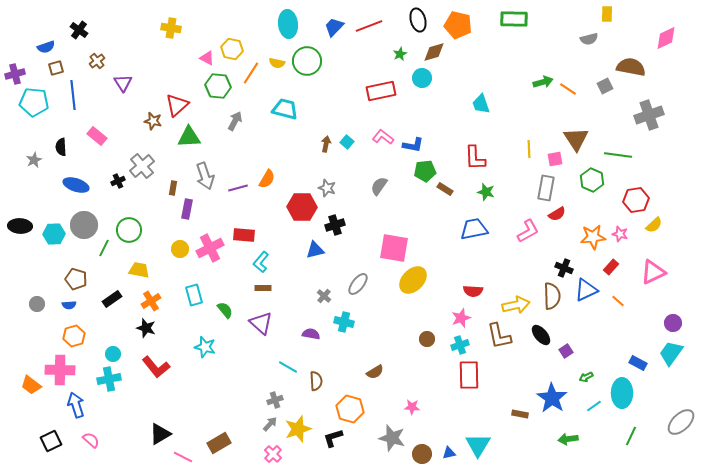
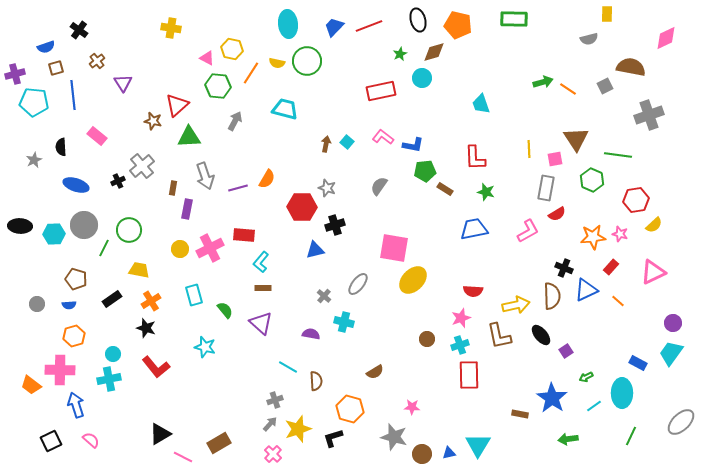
gray star at (392, 438): moved 2 px right, 1 px up
